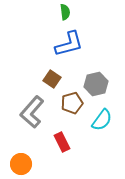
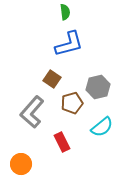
gray hexagon: moved 2 px right, 3 px down
cyan semicircle: moved 7 px down; rotated 15 degrees clockwise
